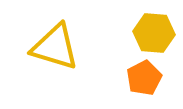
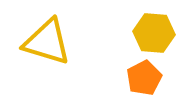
yellow triangle: moved 8 px left, 5 px up
